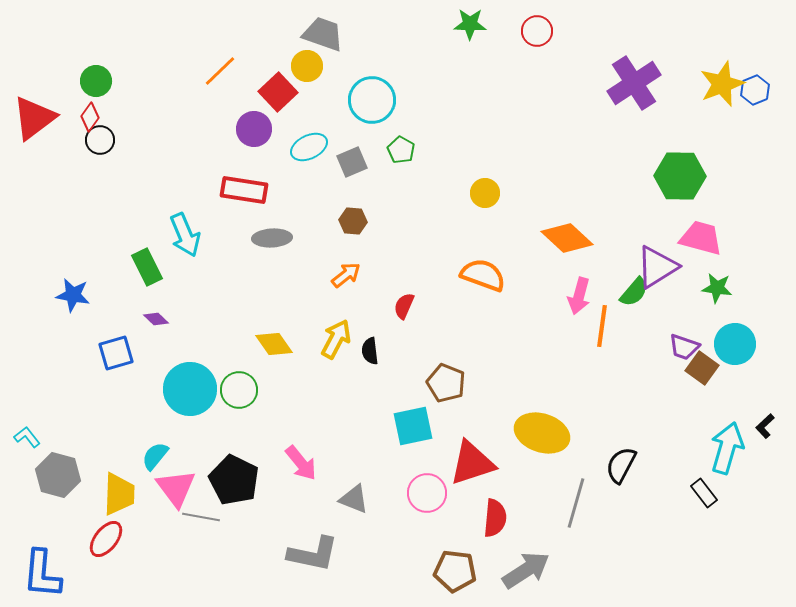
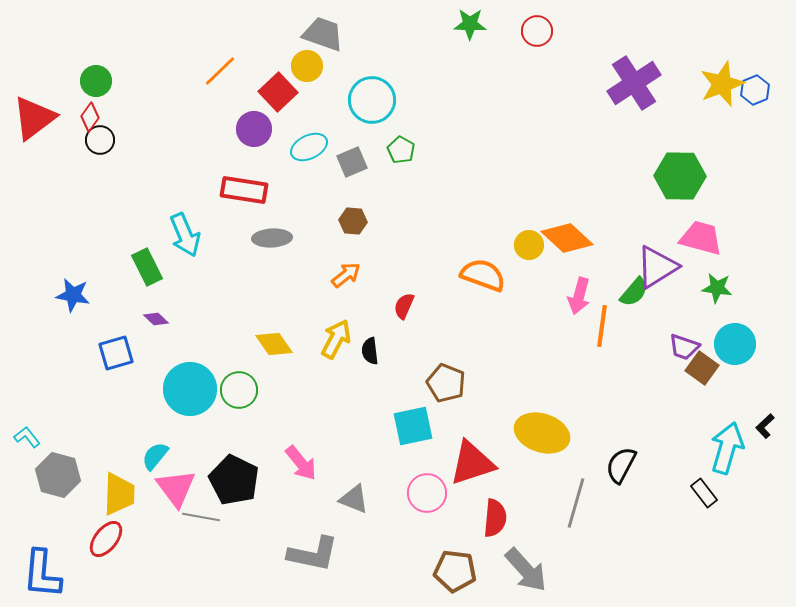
yellow circle at (485, 193): moved 44 px right, 52 px down
gray arrow at (526, 570): rotated 81 degrees clockwise
